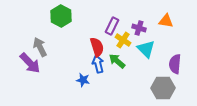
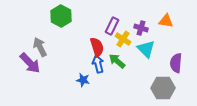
purple cross: moved 2 px right
yellow cross: moved 1 px up
purple semicircle: moved 1 px right, 1 px up
